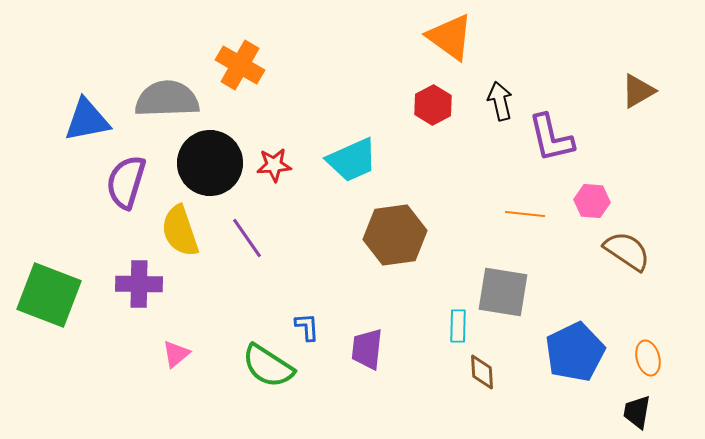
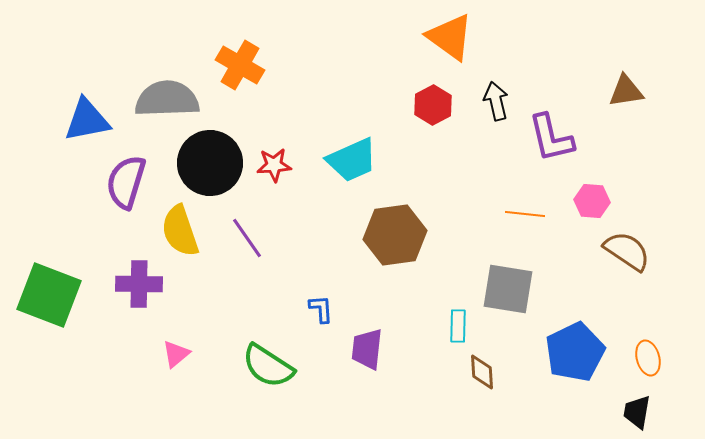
brown triangle: moved 12 px left; rotated 21 degrees clockwise
black arrow: moved 4 px left
gray square: moved 5 px right, 3 px up
blue L-shape: moved 14 px right, 18 px up
